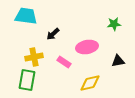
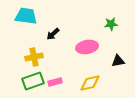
green star: moved 3 px left
pink rectangle: moved 9 px left, 20 px down; rotated 48 degrees counterclockwise
green rectangle: moved 6 px right, 1 px down; rotated 60 degrees clockwise
